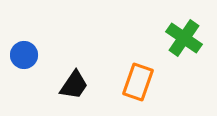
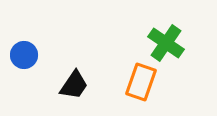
green cross: moved 18 px left, 5 px down
orange rectangle: moved 3 px right
